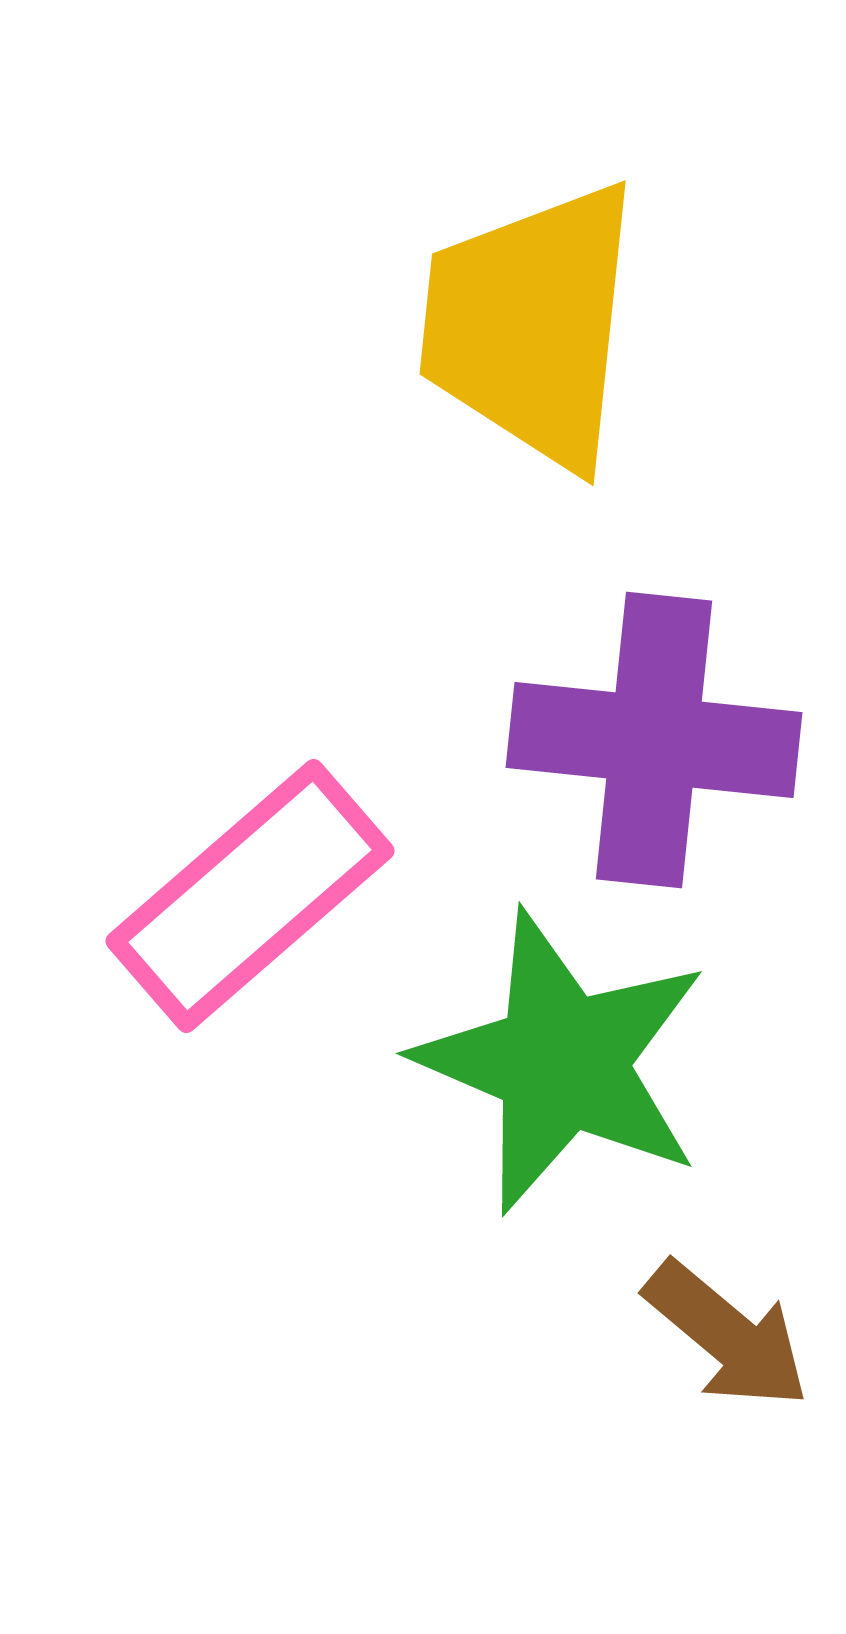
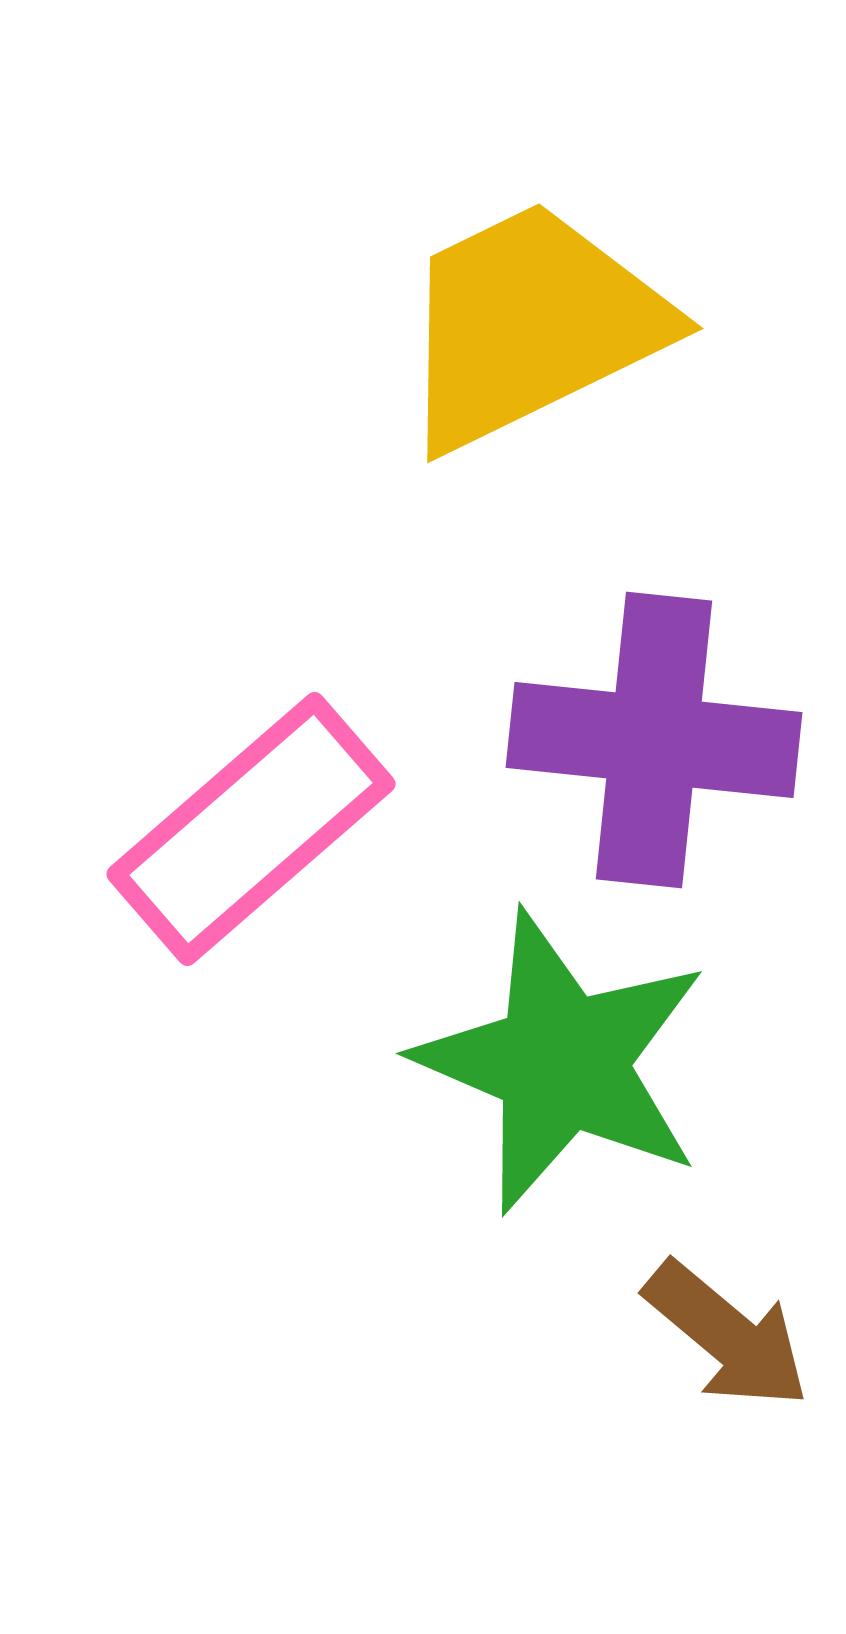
yellow trapezoid: rotated 58 degrees clockwise
pink rectangle: moved 1 px right, 67 px up
